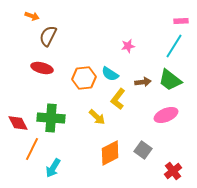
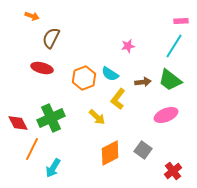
brown semicircle: moved 3 px right, 2 px down
orange hexagon: rotated 15 degrees counterclockwise
green cross: rotated 28 degrees counterclockwise
